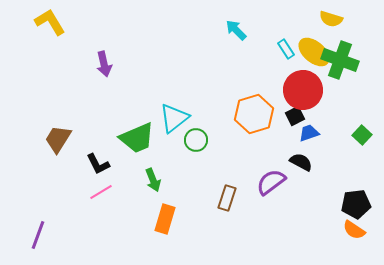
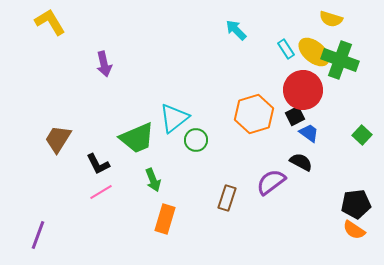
blue trapezoid: rotated 55 degrees clockwise
